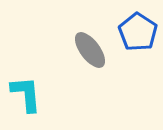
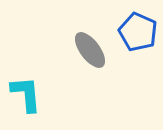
blue pentagon: rotated 9 degrees counterclockwise
